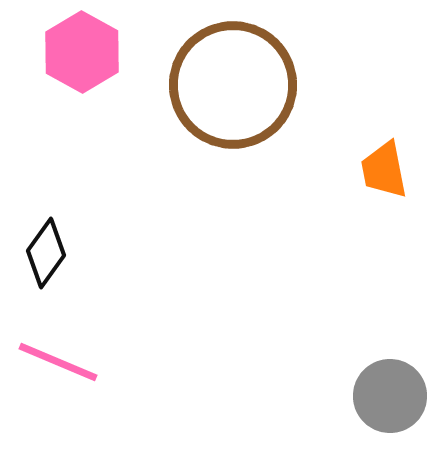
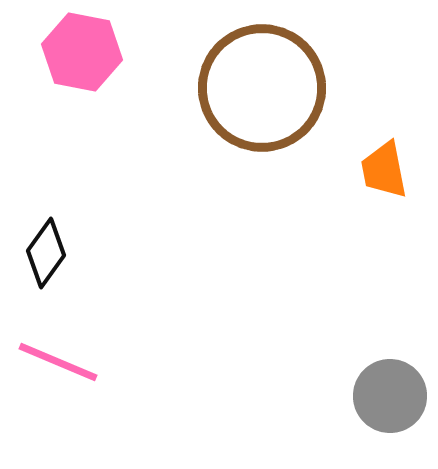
pink hexagon: rotated 18 degrees counterclockwise
brown circle: moved 29 px right, 3 px down
